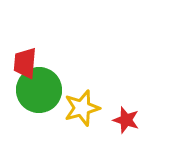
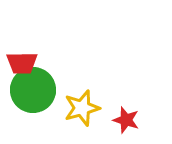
red trapezoid: moved 3 px left; rotated 96 degrees counterclockwise
green circle: moved 6 px left
